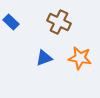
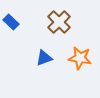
brown cross: rotated 20 degrees clockwise
